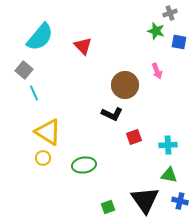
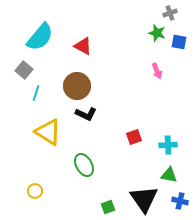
green star: moved 1 px right, 2 px down
red triangle: rotated 18 degrees counterclockwise
brown circle: moved 48 px left, 1 px down
cyan line: moved 2 px right; rotated 42 degrees clockwise
black L-shape: moved 26 px left
yellow circle: moved 8 px left, 33 px down
green ellipse: rotated 70 degrees clockwise
black triangle: moved 1 px left, 1 px up
